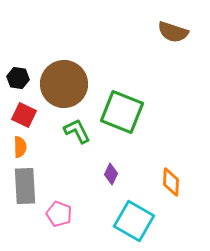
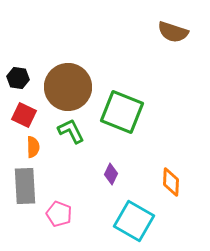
brown circle: moved 4 px right, 3 px down
green L-shape: moved 6 px left
orange semicircle: moved 13 px right
